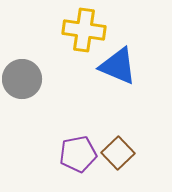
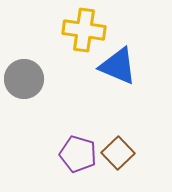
gray circle: moved 2 px right
purple pentagon: rotated 27 degrees clockwise
